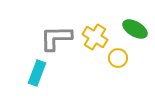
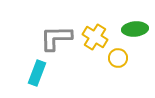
green ellipse: rotated 35 degrees counterclockwise
